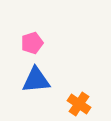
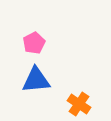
pink pentagon: moved 2 px right; rotated 10 degrees counterclockwise
